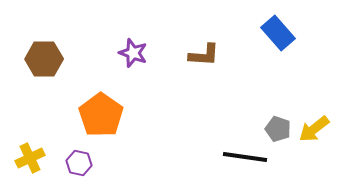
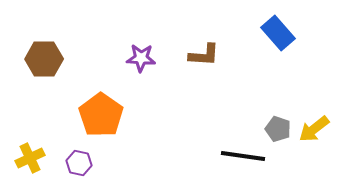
purple star: moved 8 px right, 5 px down; rotated 16 degrees counterclockwise
black line: moved 2 px left, 1 px up
